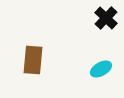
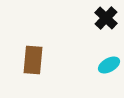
cyan ellipse: moved 8 px right, 4 px up
